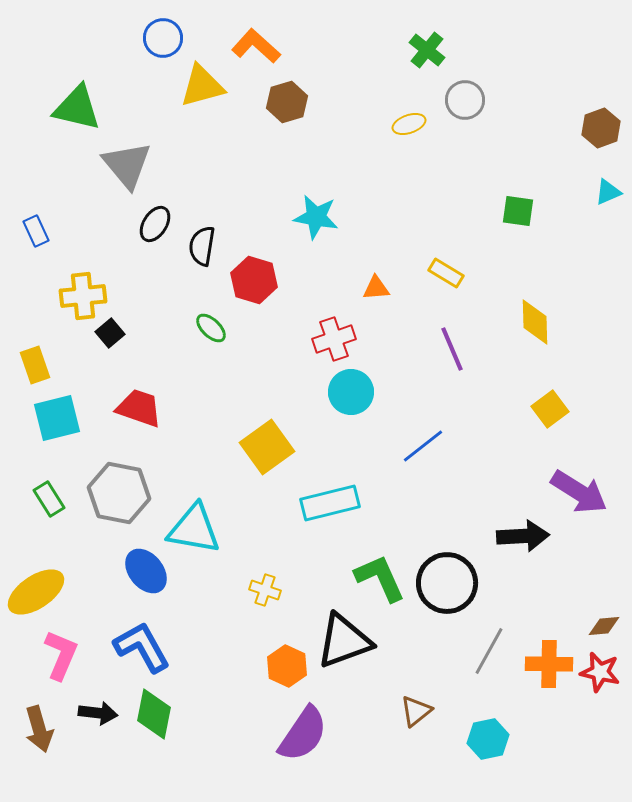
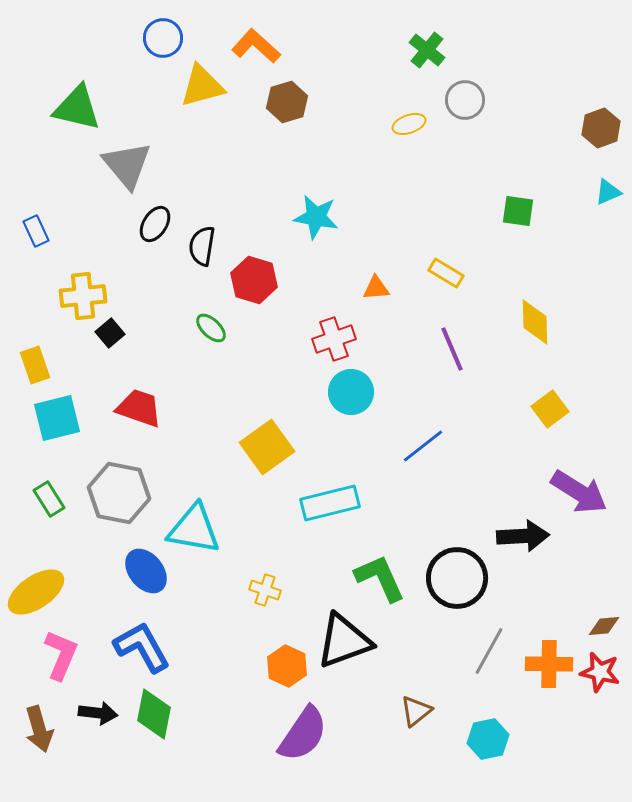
black circle at (447, 583): moved 10 px right, 5 px up
